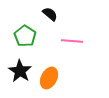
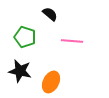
green pentagon: moved 1 px down; rotated 15 degrees counterclockwise
black star: rotated 20 degrees counterclockwise
orange ellipse: moved 2 px right, 4 px down
